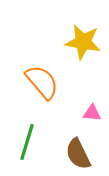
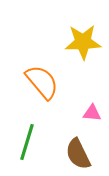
yellow star: rotated 12 degrees counterclockwise
